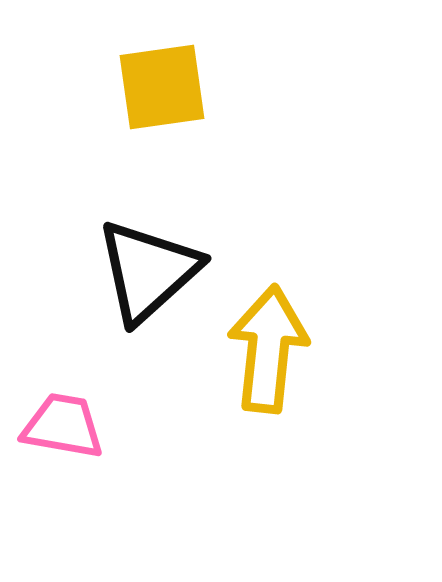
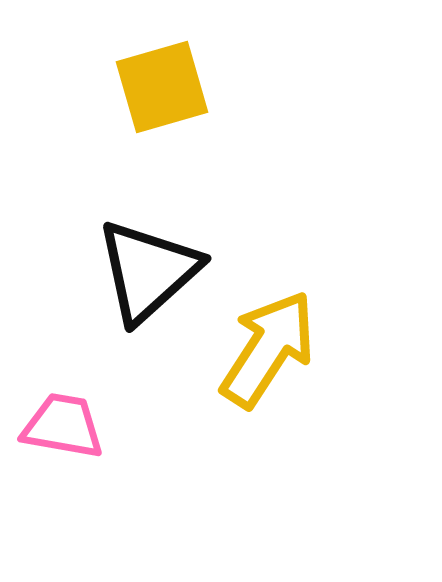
yellow square: rotated 8 degrees counterclockwise
yellow arrow: rotated 27 degrees clockwise
